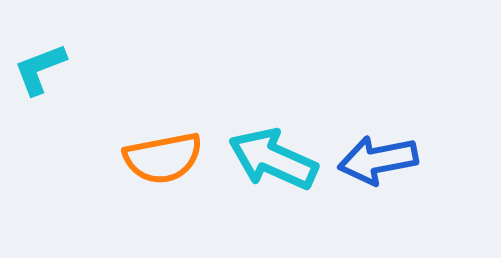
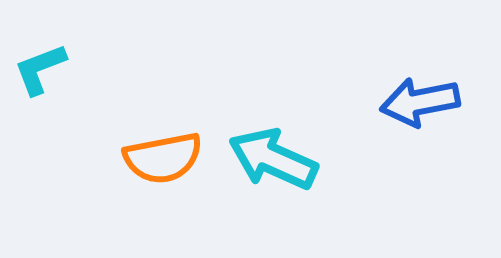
blue arrow: moved 42 px right, 58 px up
